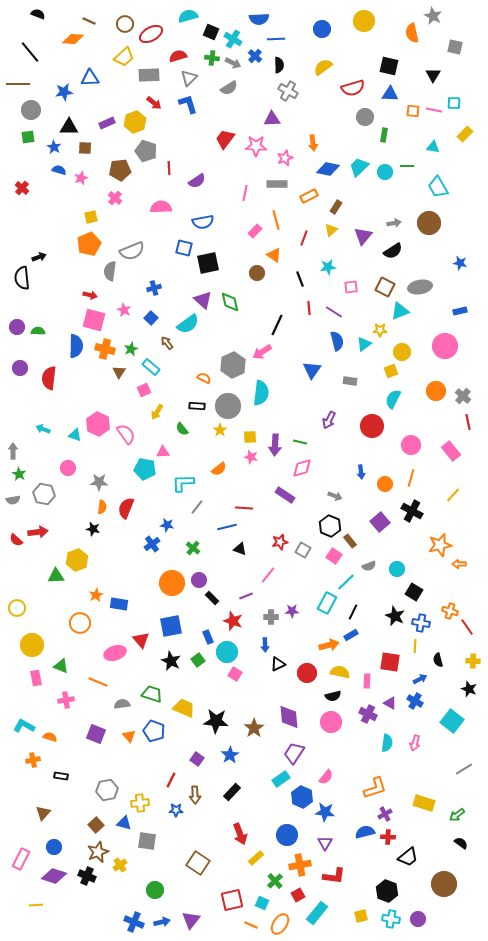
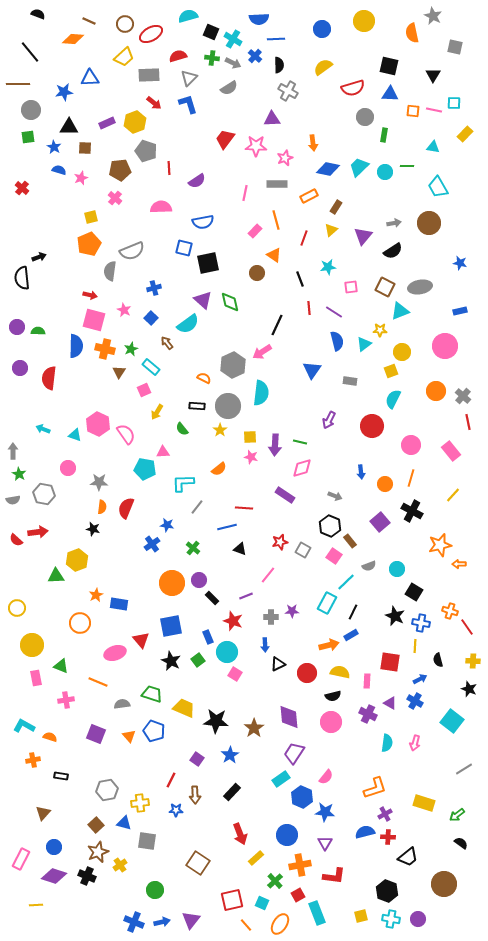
cyan rectangle at (317, 913): rotated 60 degrees counterclockwise
orange line at (251, 925): moved 5 px left; rotated 24 degrees clockwise
